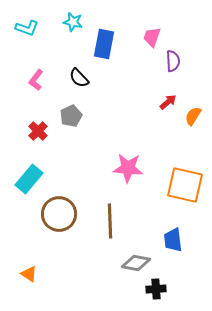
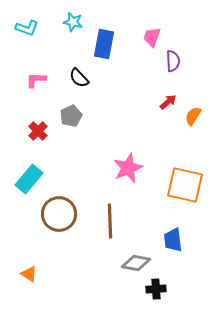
pink L-shape: rotated 55 degrees clockwise
pink star: rotated 28 degrees counterclockwise
